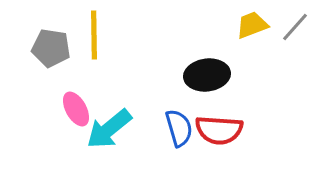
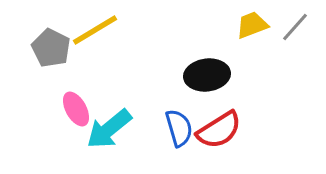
yellow line: moved 1 px right, 5 px up; rotated 60 degrees clockwise
gray pentagon: rotated 18 degrees clockwise
red semicircle: rotated 36 degrees counterclockwise
